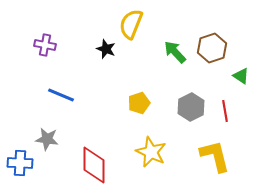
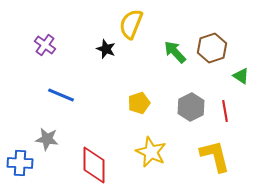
purple cross: rotated 25 degrees clockwise
